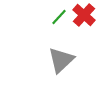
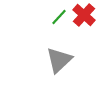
gray triangle: moved 2 px left
